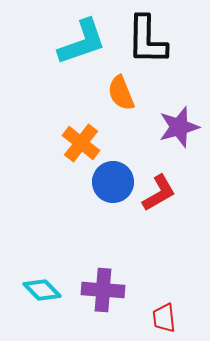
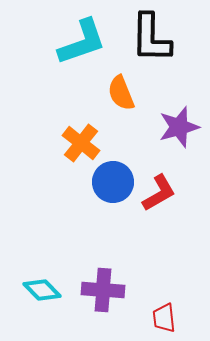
black L-shape: moved 4 px right, 2 px up
